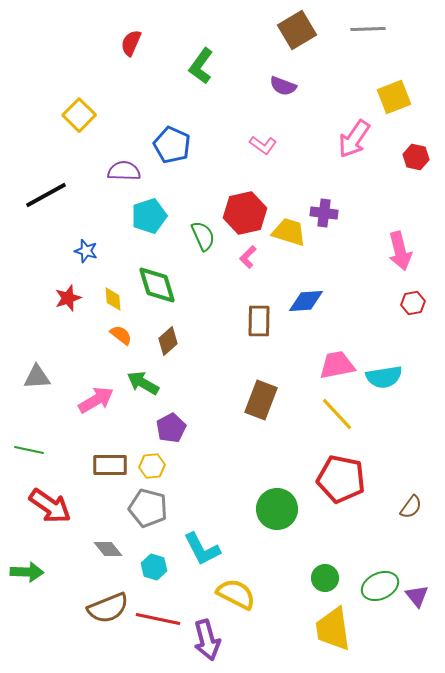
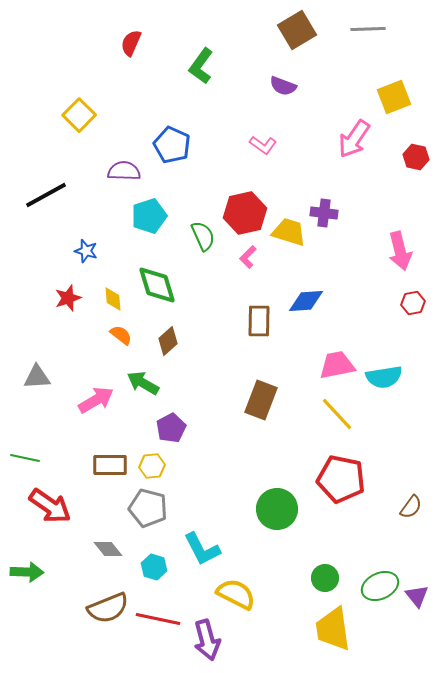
green line at (29, 450): moved 4 px left, 8 px down
